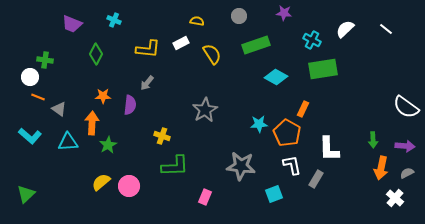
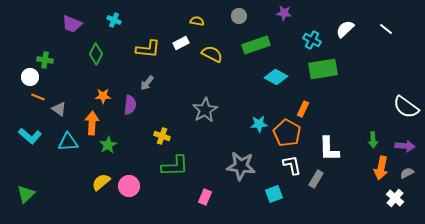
yellow semicircle at (212, 54): rotated 30 degrees counterclockwise
